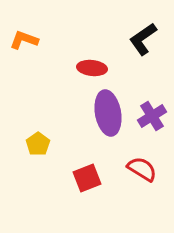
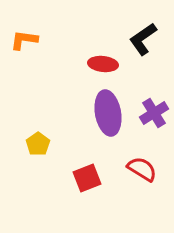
orange L-shape: rotated 12 degrees counterclockwise
red ellipse: moved 11 px right, 4 px up
purple cross: moved 2 px right, 3 px up
